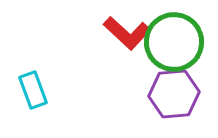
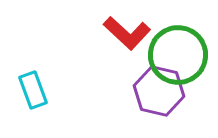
green circle: moved 4 px right, 13 px down
purple hexagon: moved 15 px left, 3 px up; rotated 18 degrees clockwise
